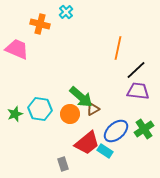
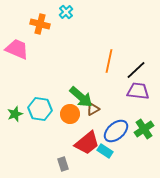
orange line: moved 9 px left, 13 px down
